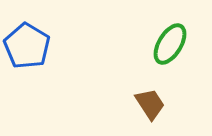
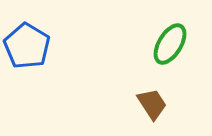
brown trapezoid: moved 2 px right
